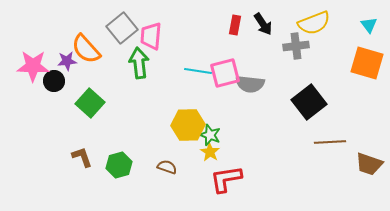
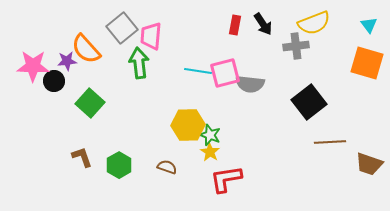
green hexagon: rotated 15 degrees counterclockwise
